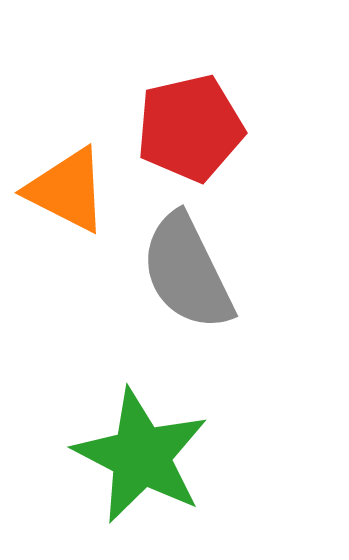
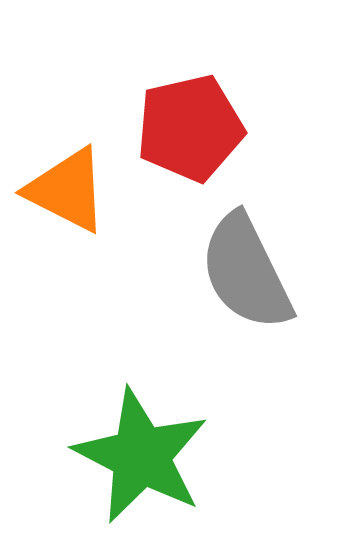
gray semicircle: moved 59 px right
